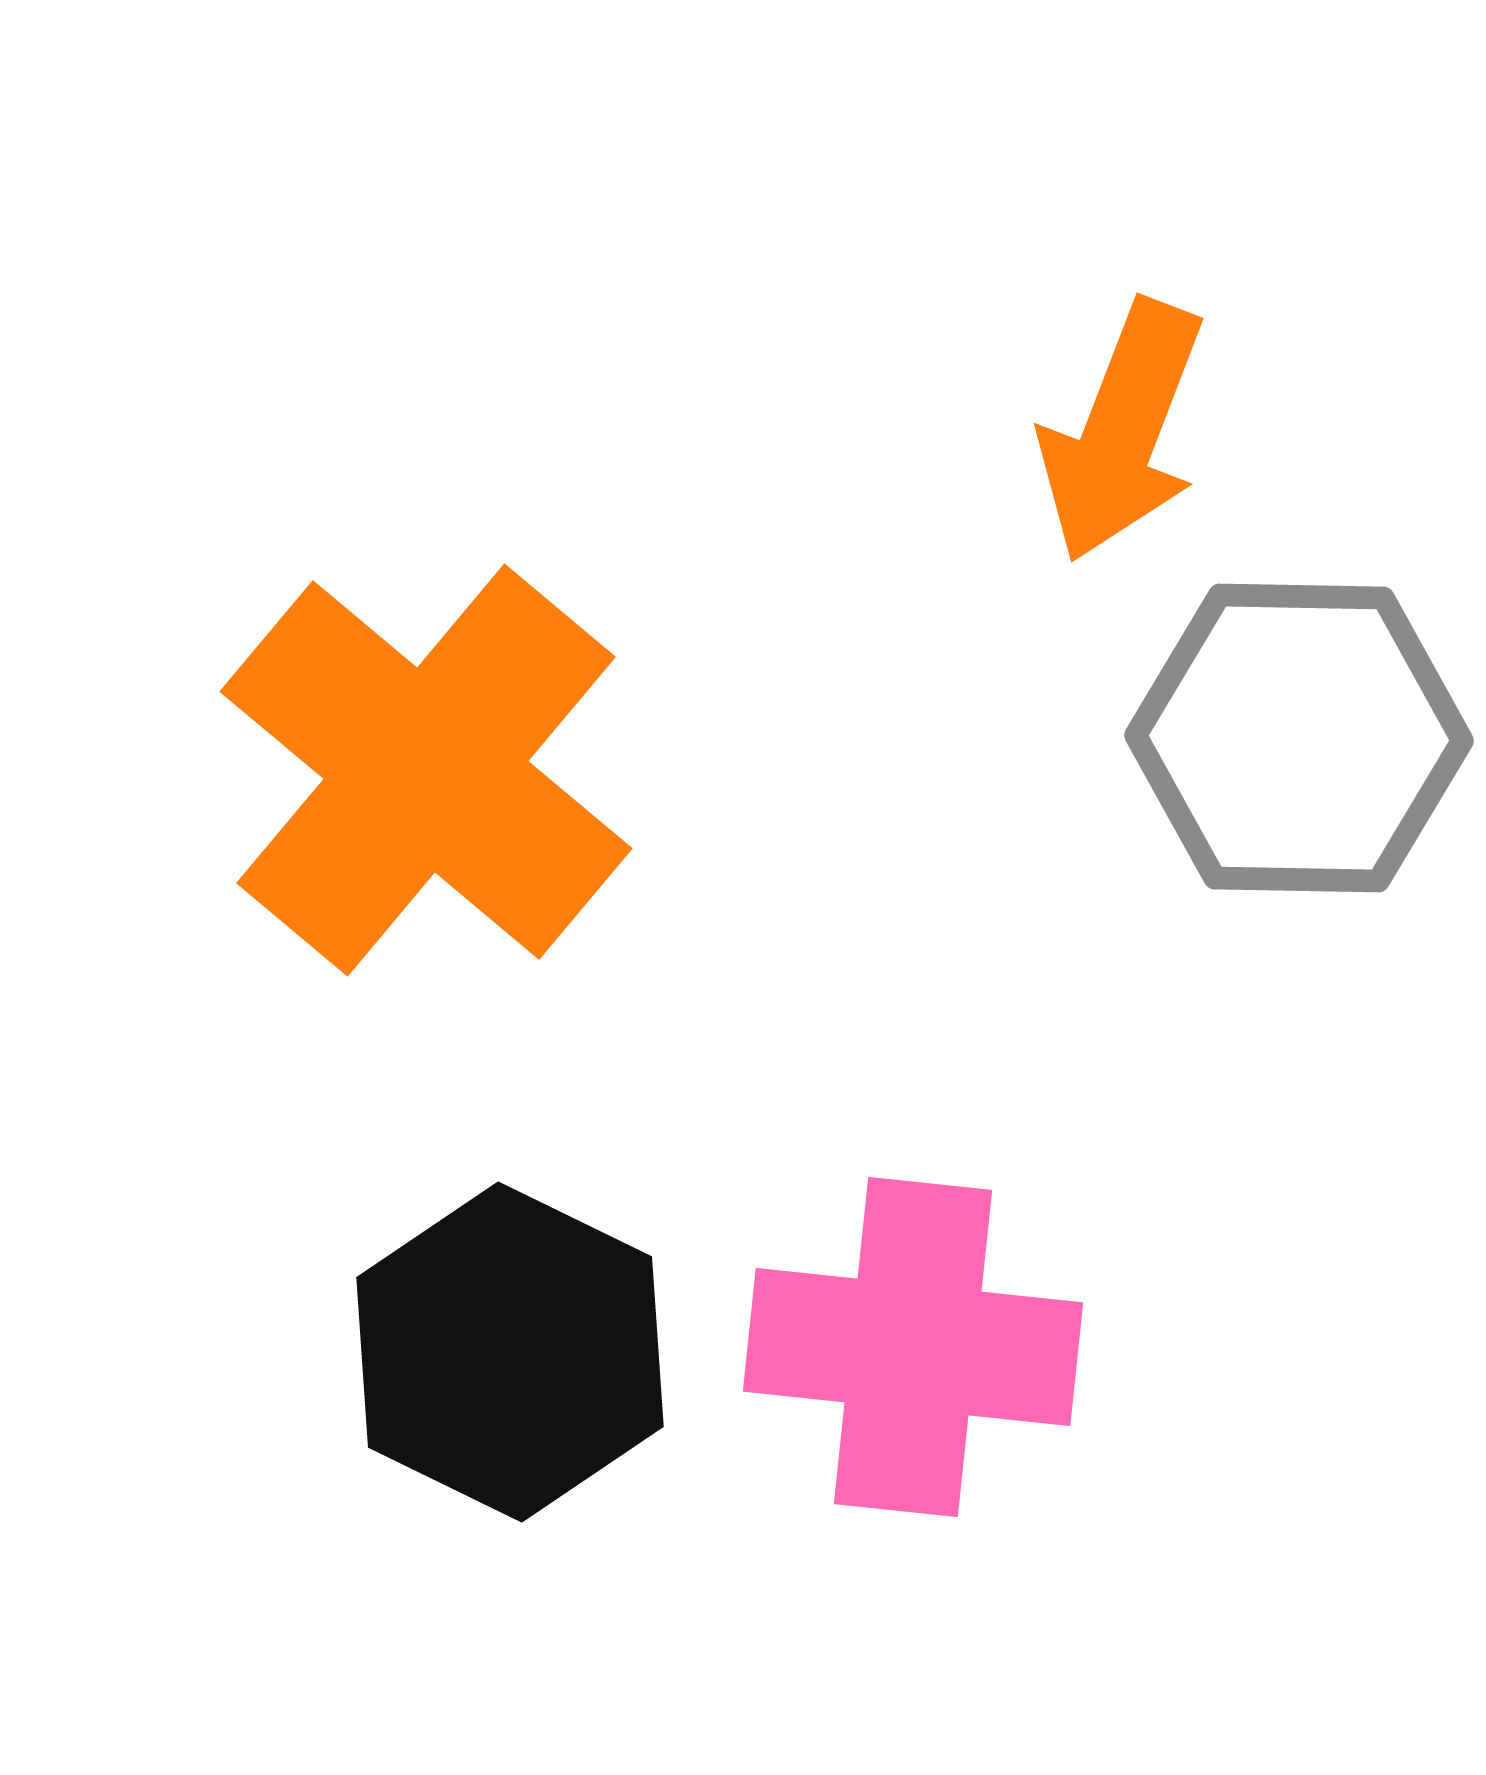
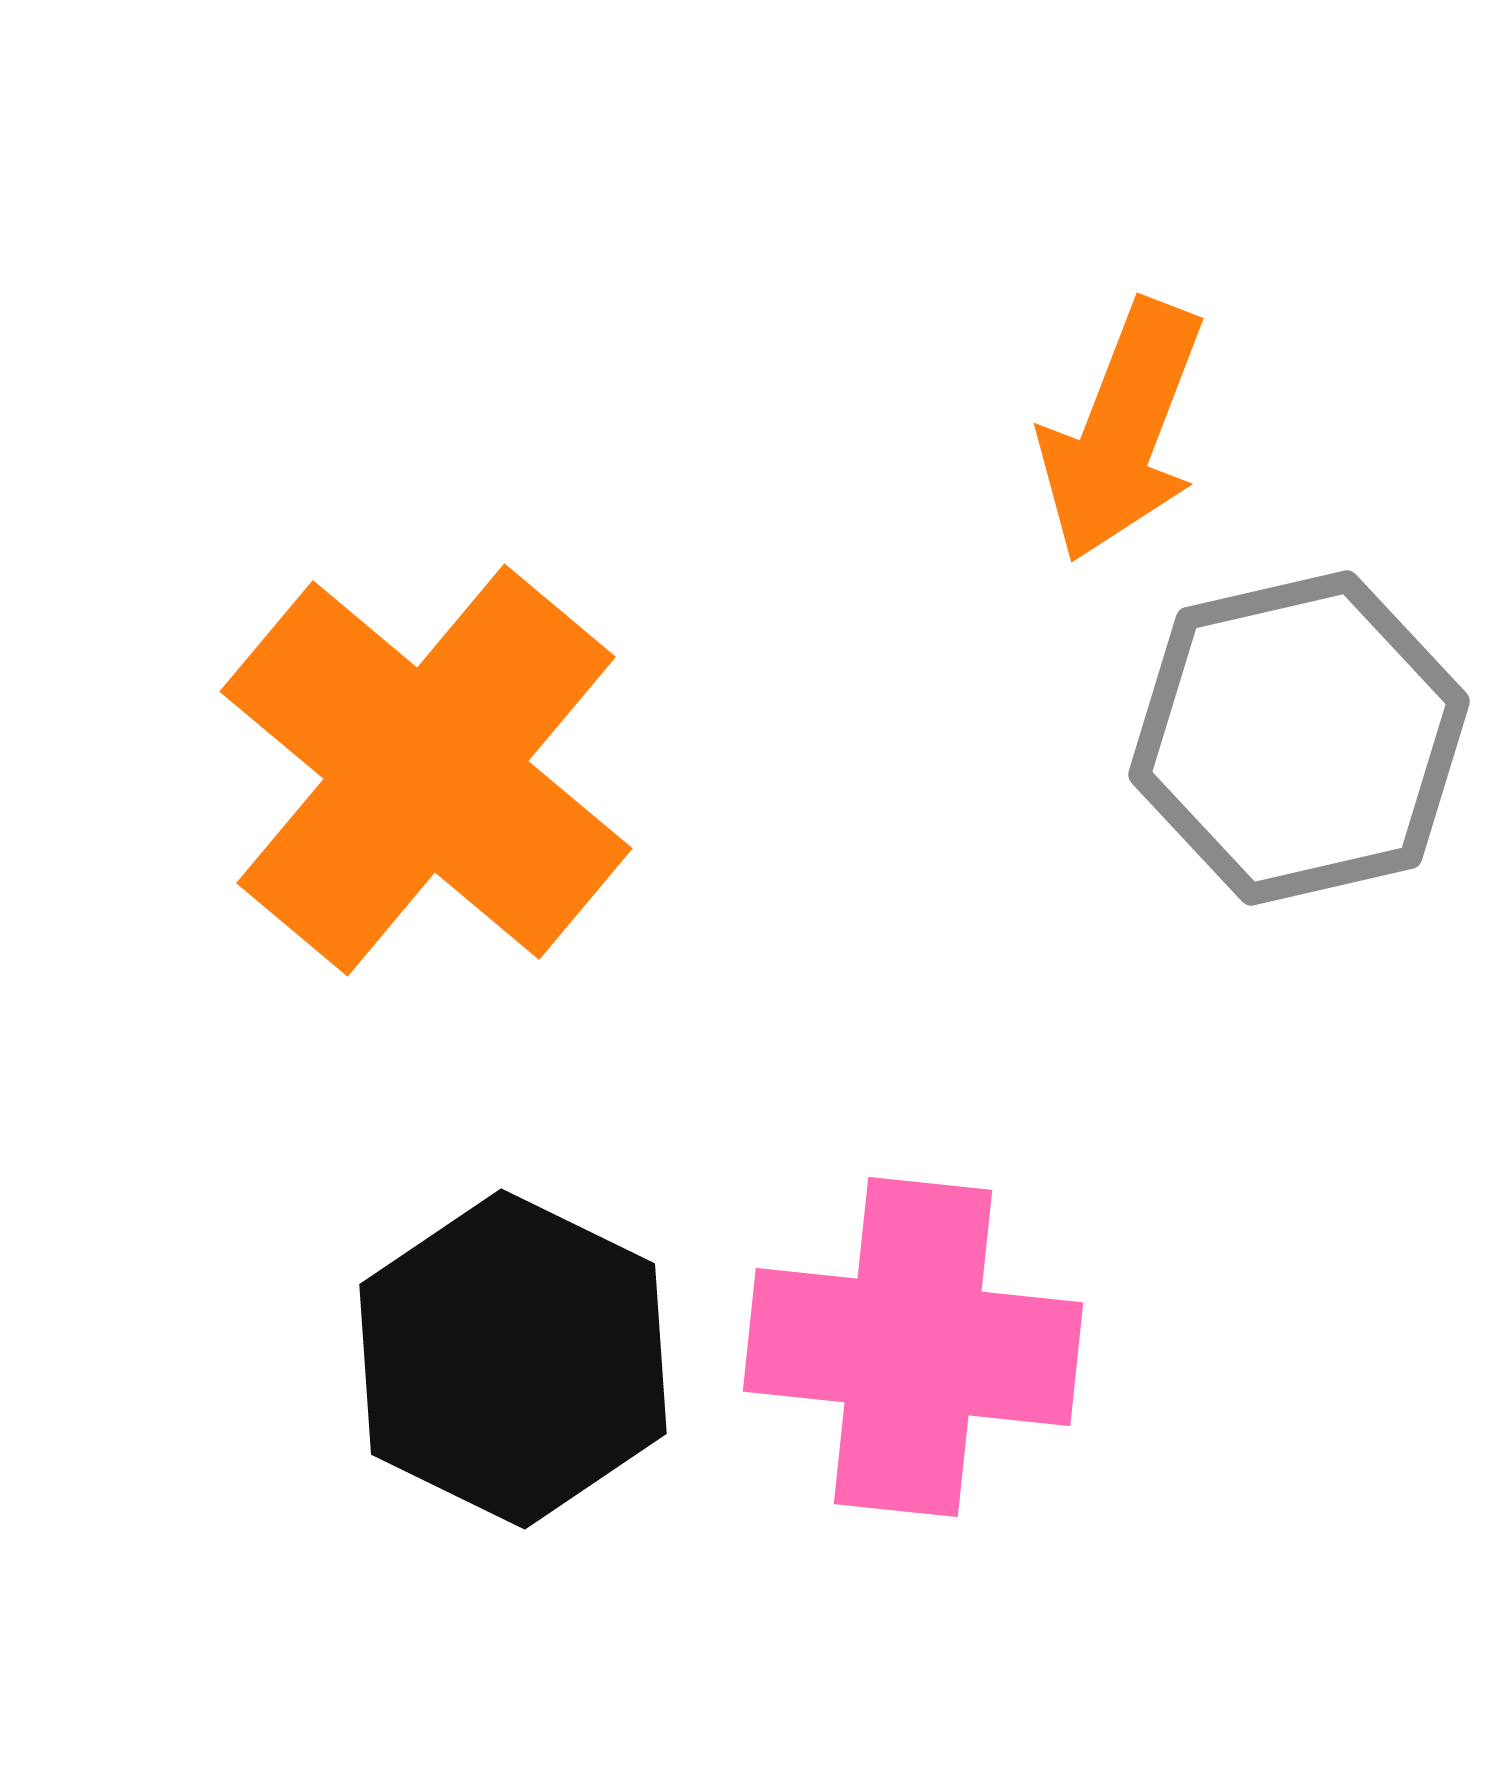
gray hexagon: rotated 14 degrees counterclockwise
black hexagon: moved 3 px right, 7 px down
